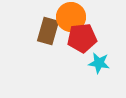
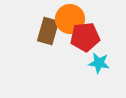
orange circle: moved 1 px left, 2 px down
red pentagon: moved 3 px right, 1 px up
